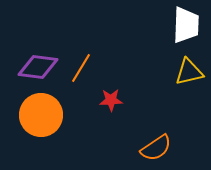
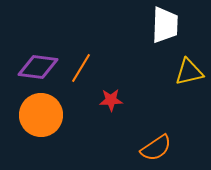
white trapezoid: moved 21 px left
